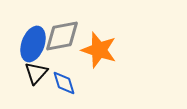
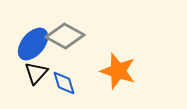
gray diamond: moved 3 px right; rotated 39 degrees clockwise
blue ellipse: rotated 20 degrees clockwise
orange star: moved 19 px right, 21 px down
